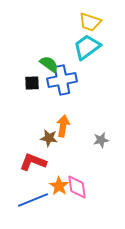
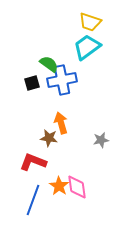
black square: rotated 14 degrees counterclockwise
orange arrow: moved 2 px left, 3 px up; rotated 25 degrees counterclockwise
blue line: rotated 48 degrees counterclockwise
